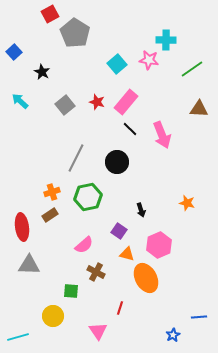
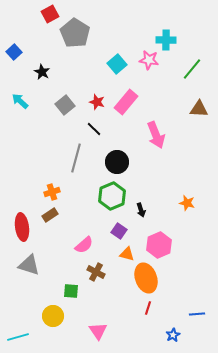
green line: rotated 15 degrees counterclockwise
black line: moved 36 px left
pink arrow: moved 6 px left
gray line: rotated 12 degrees counterclockwise
green hexagon: moved 24 px right, 1 px up; rotated 12 degrees counterclockwise
gray triangle: rotated 15 degrees clockwise
orange ellipse: rotated 8 degrees clockwise
red line: moved 28 px right
blue line: moved 2 px left, 3 px up
